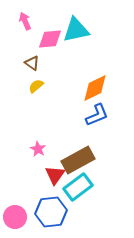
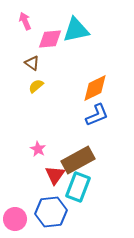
cyan rectangle: rotated 32 degrees counterclockwise
pink circle: moved 2 px down
